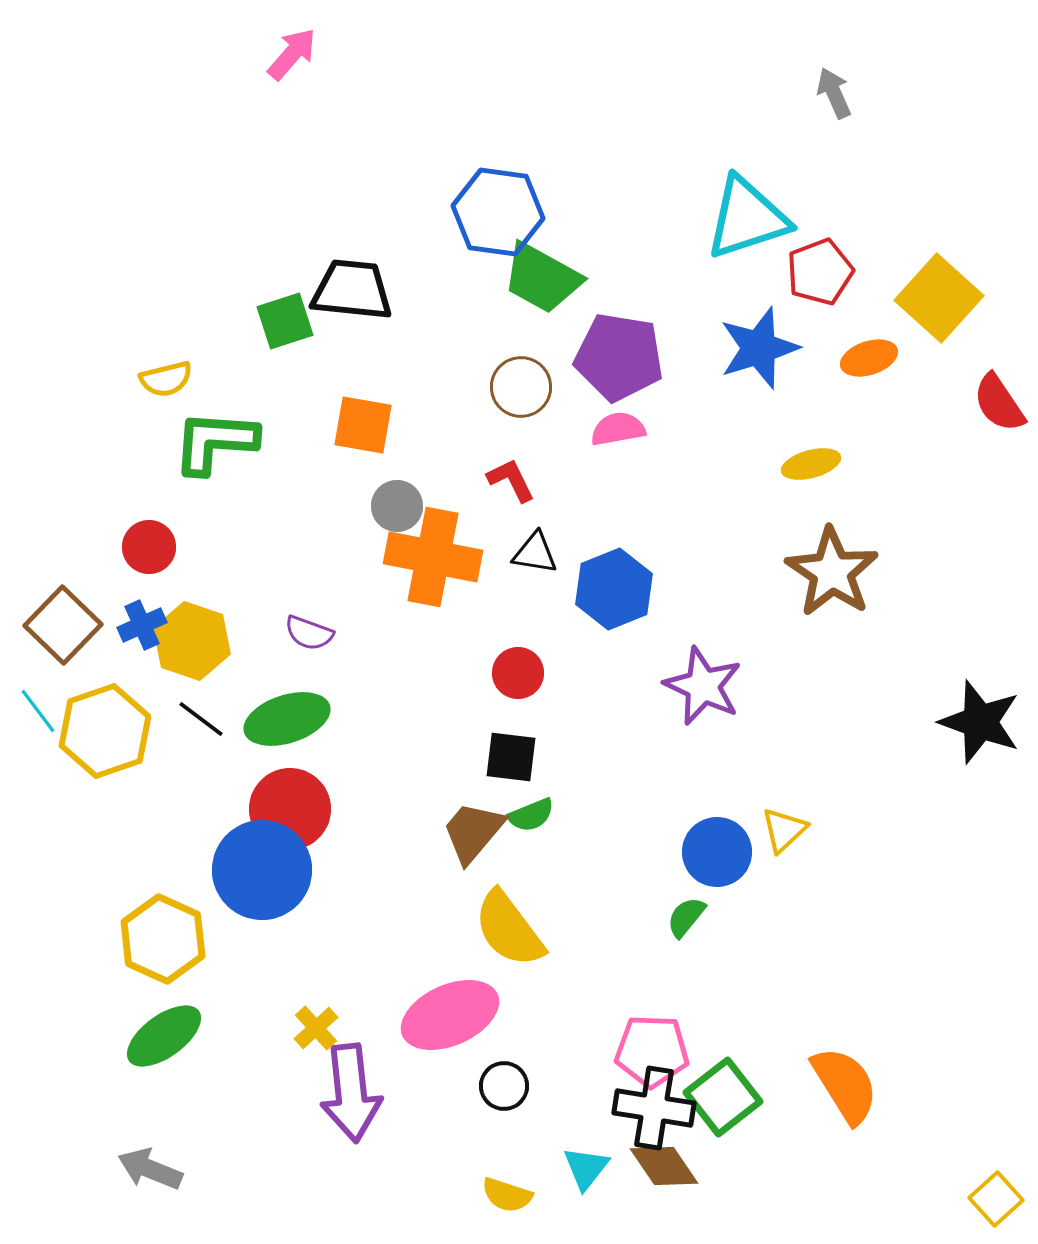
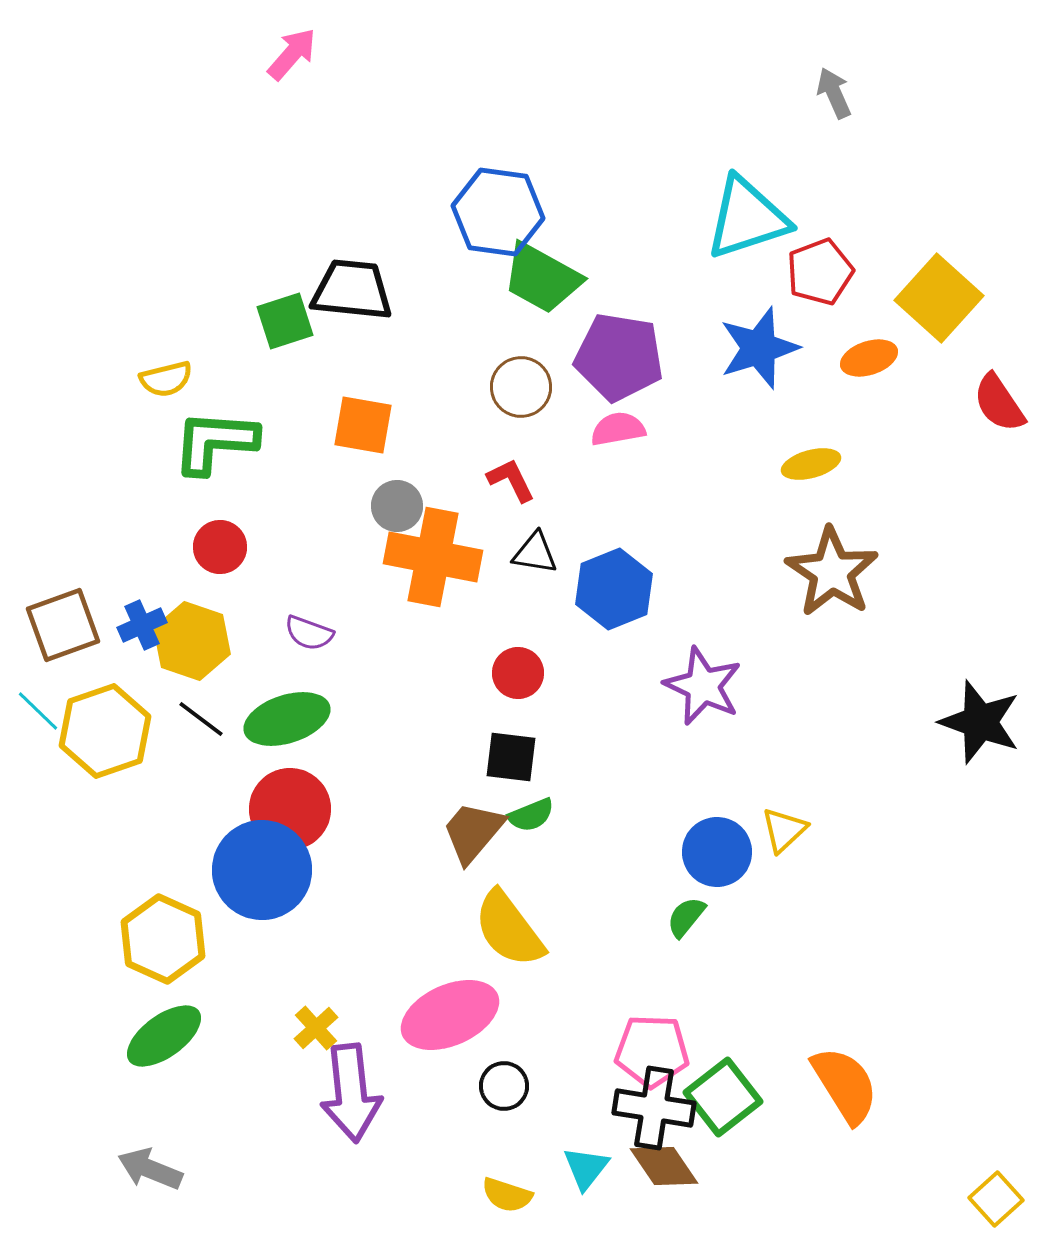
red circle at (149, 547): moved 71 px right
brown square at (63, 625): rotated 26 degrees clockwise
cyan line at (38, 711): rotated 9 degrees counterclockwise
